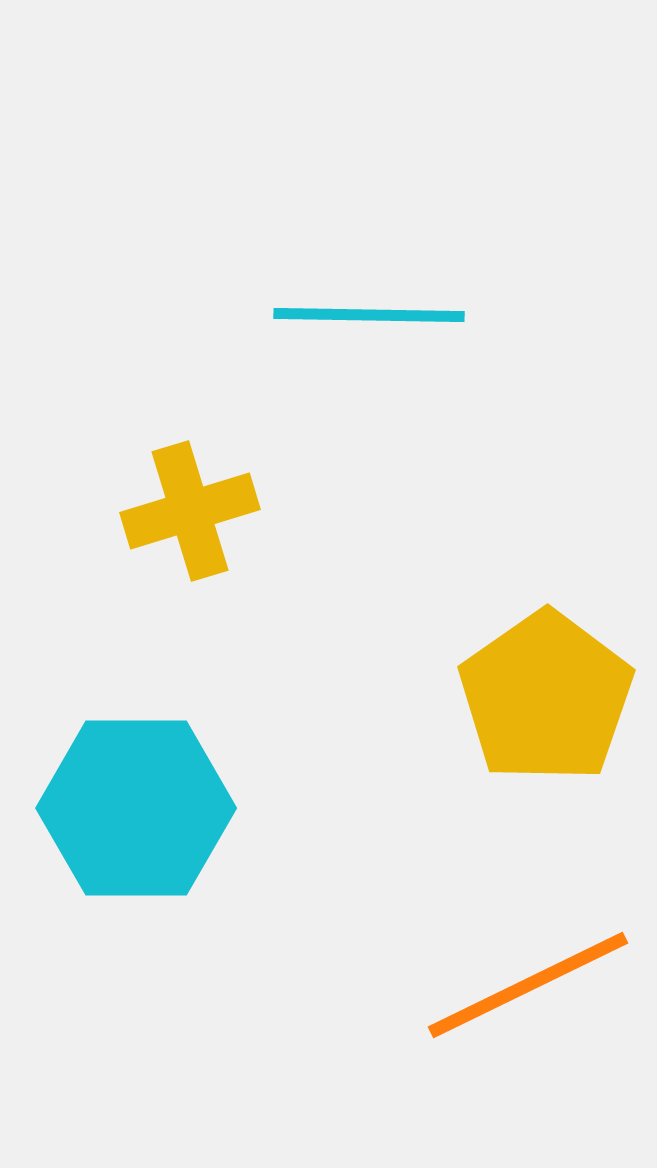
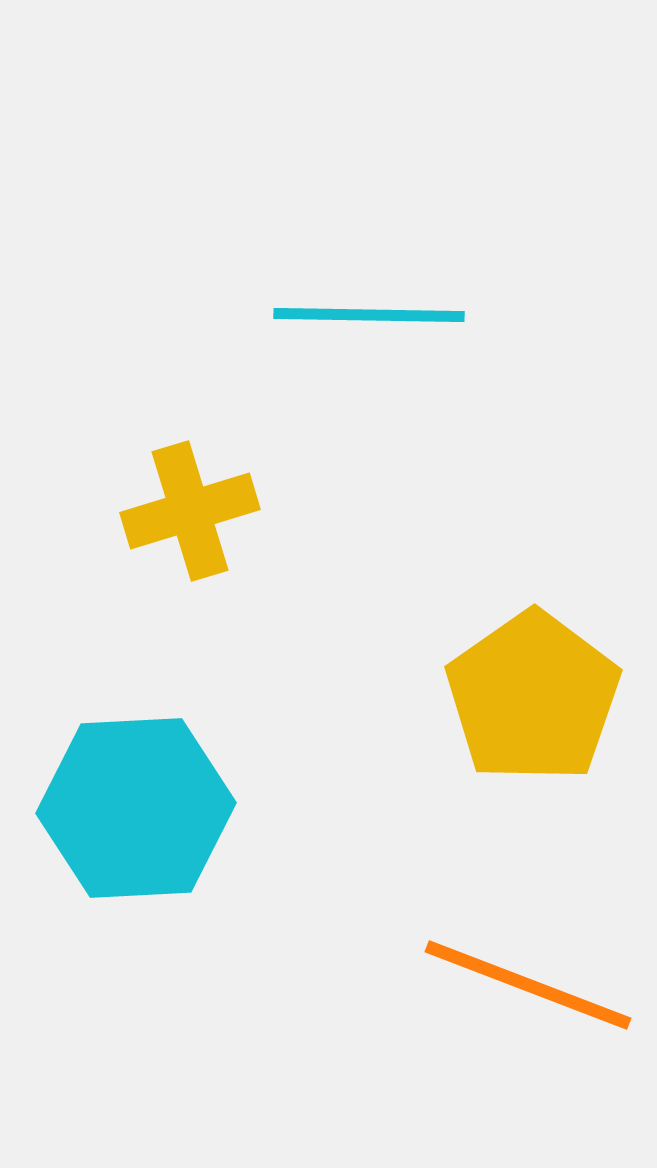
yellow pentagon: moved 13 px left
cyan hexagon: rotated 3 degrees counterclockwise
orange line: rotated 47 degrees clockwise
